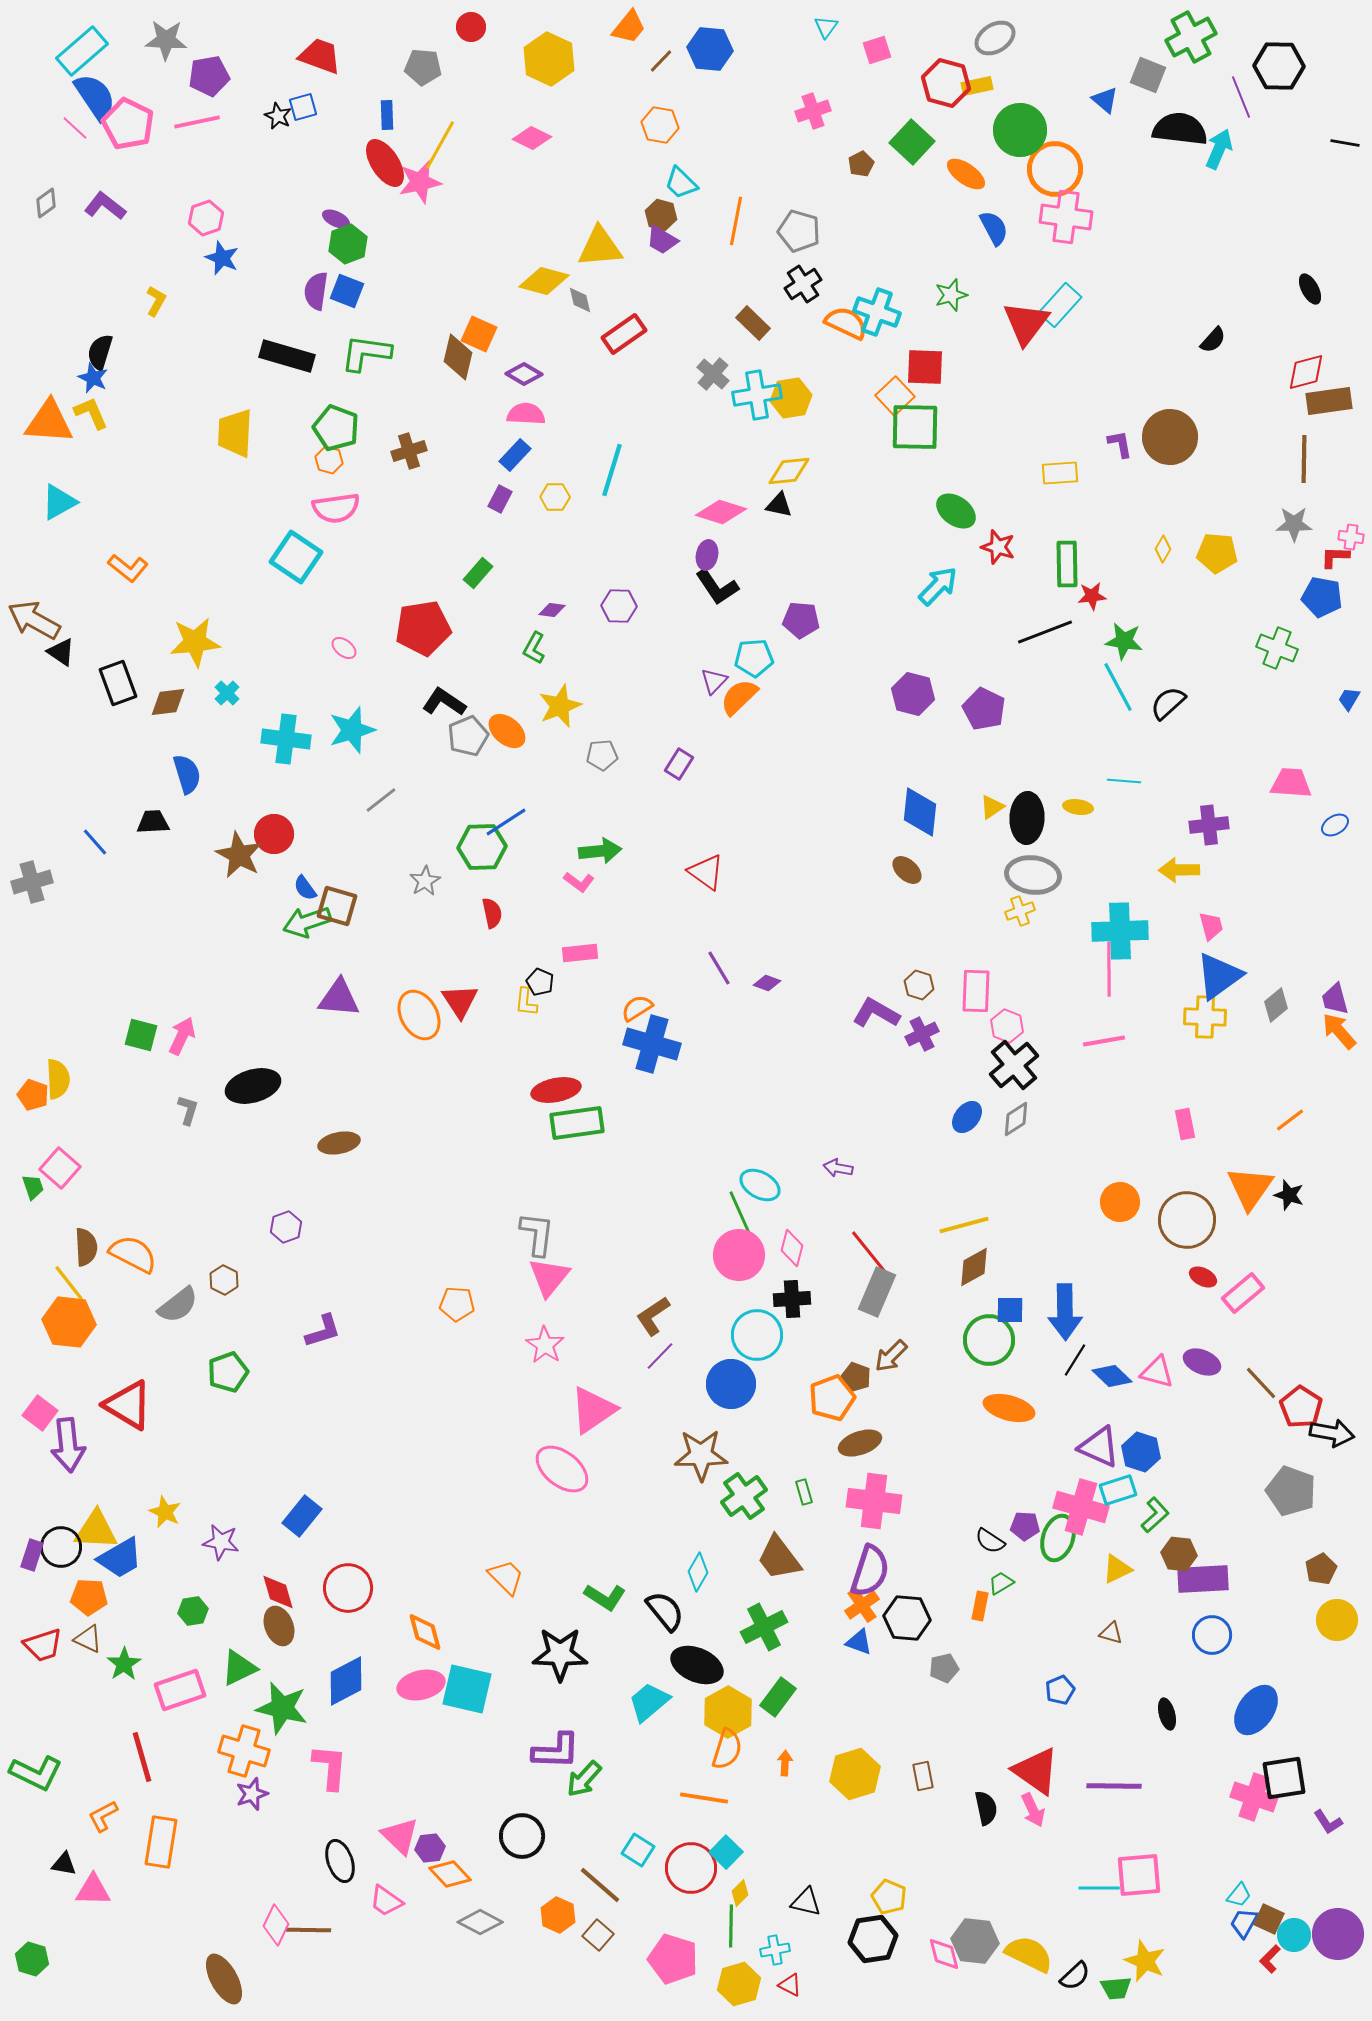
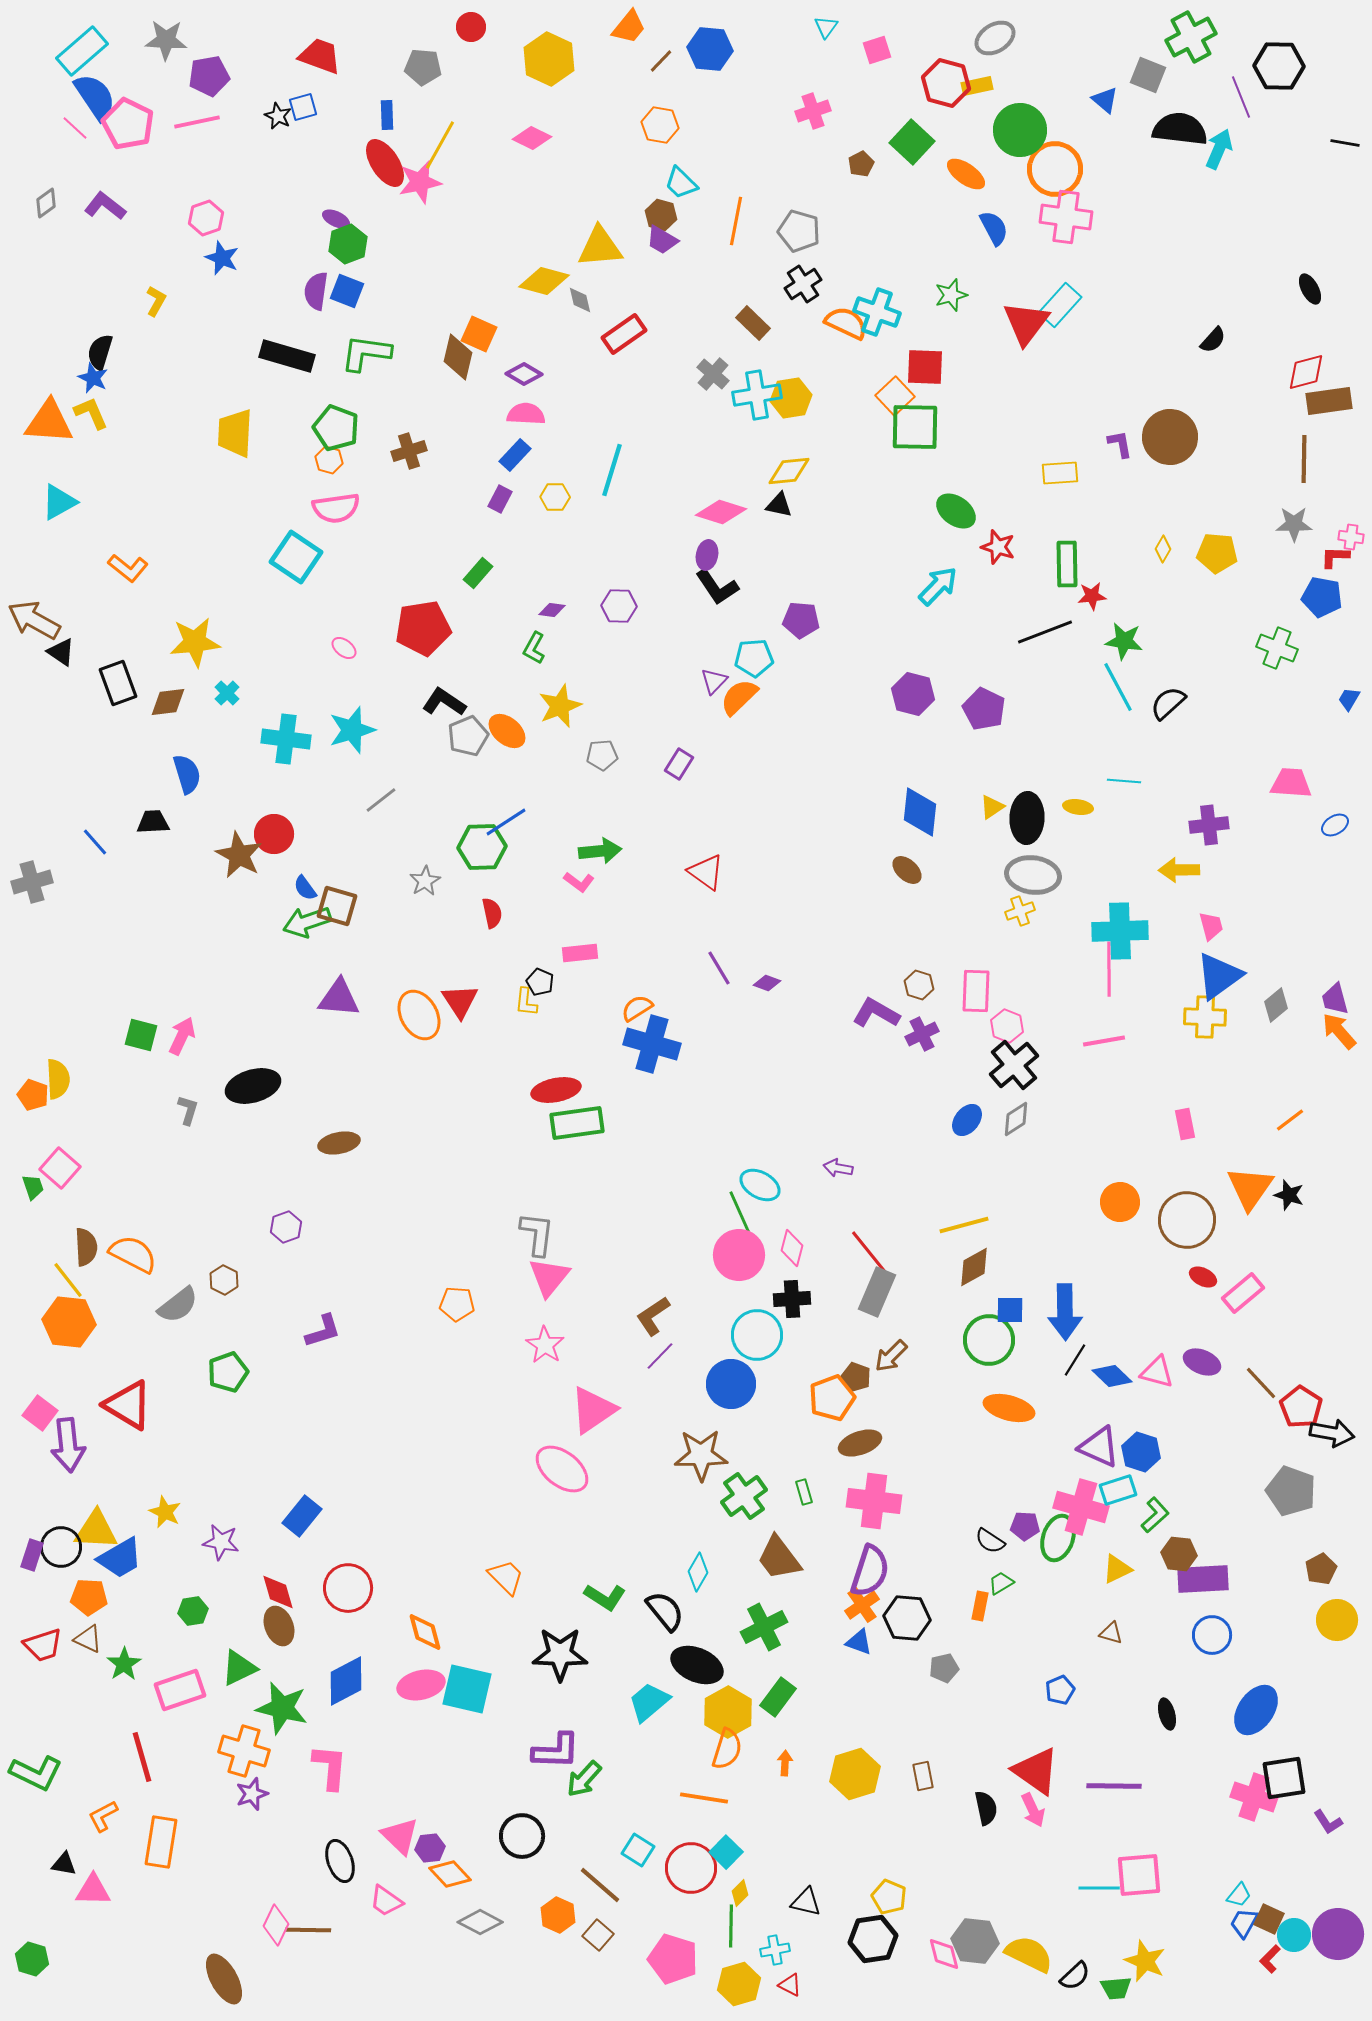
blue ellipse at (967, 1117): moved 3 px down
yellow line at (69, 1283): moved 1 px left, 3 px up
